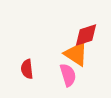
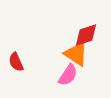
red semicircle: moved 11 px left, 7 px up; rotated 18 degrees counterclockwise
pink semicircle: rotated 50 degrees clockwise
